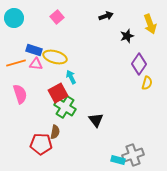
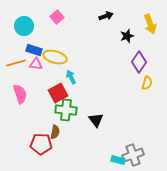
cyan circle: moved 10 px right, 8 px down
purple diamond: moved 2 px up
green cross: moved 1 px right, 3 px down; rotated 25 degrees counterclockwise
